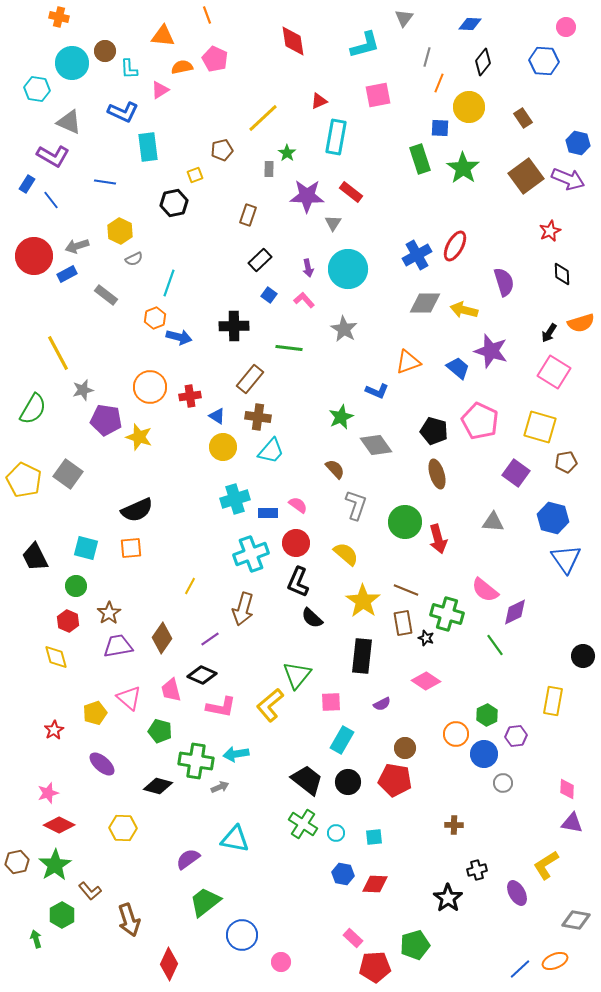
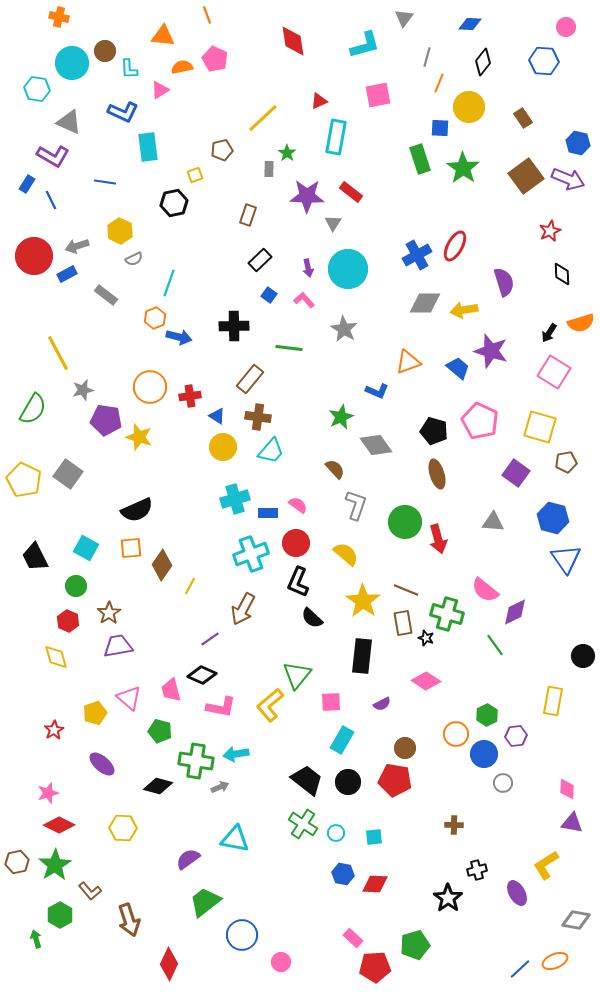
blue line at (51, 200): rotated 12 degrees clockwise
yellow arrow at (464, 310): rotated 24 degrees counterclockwise
cyan square at (86, 548): rotated 15 degrees clockwise
brown arrow at (243, 609): rotated 12 degrees clockwise
brown diamond at (162, 638): moved 73 px up
green hexagon at (62, 915): moved 2 px left
